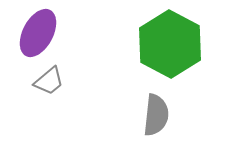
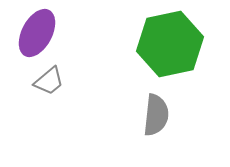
purple ellipse: moved 1 px left
green hexagon: rotated 20 degrees clockwise
